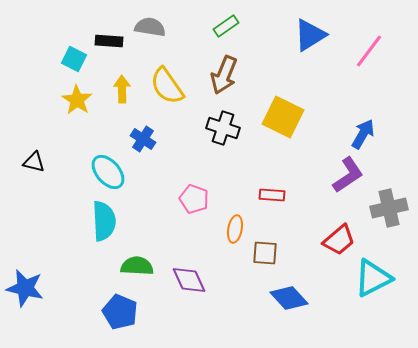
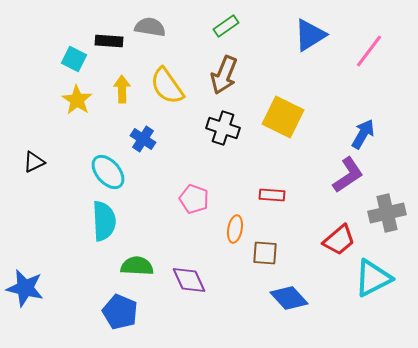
black triangle: rotated 40 degrees counterclockwise
gray cross: moved 2 px left, 5 px down
